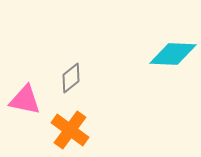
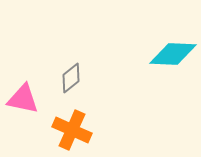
pink triangle: moved 2 px left, 1 px up
orange cross: moved 2 px right; rotated 12 degrees counterclockwise
